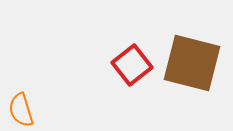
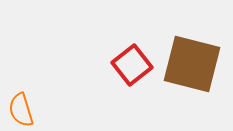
brown square: moved 1 px down
